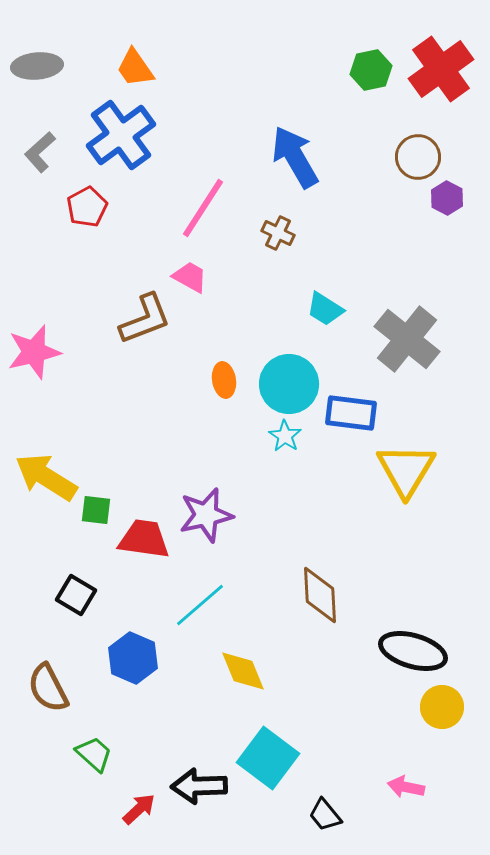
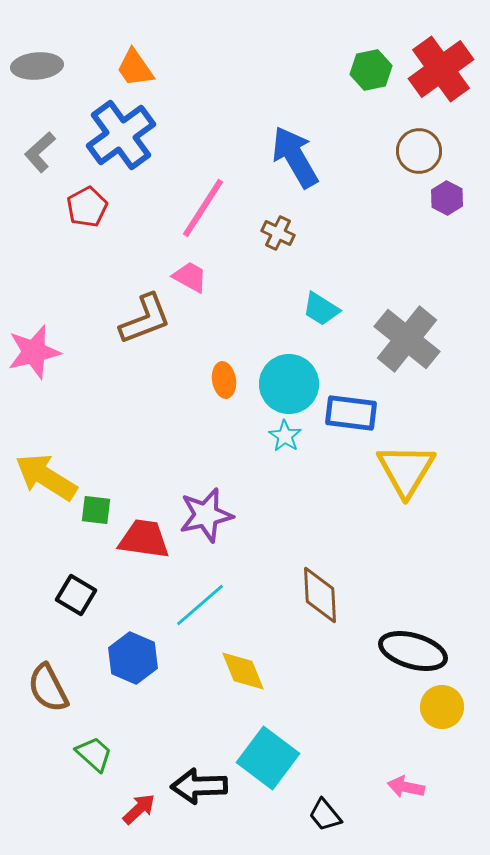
brown circle: moved 1 px right, 6 px up
cyan trapezoid: moved 4 px left
